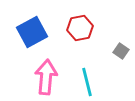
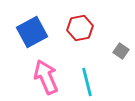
pink arrow: rotated 28 degrees counterclockwise
